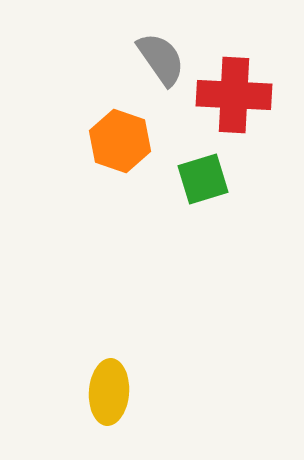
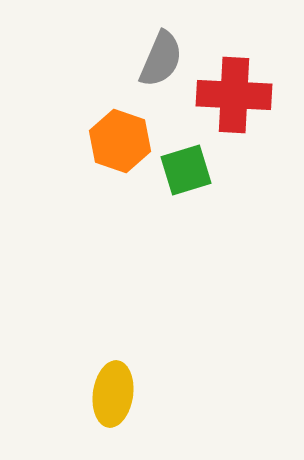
gray semicircle: rotated 58 degrees clockwise
green square: moved 17 px left, 9 px up
yellow ellipse: moved 4 px right, 2 px down; rotated 4 degrees clockwise
